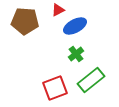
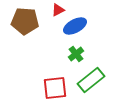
red square: rotated 15 degrees clockwise
